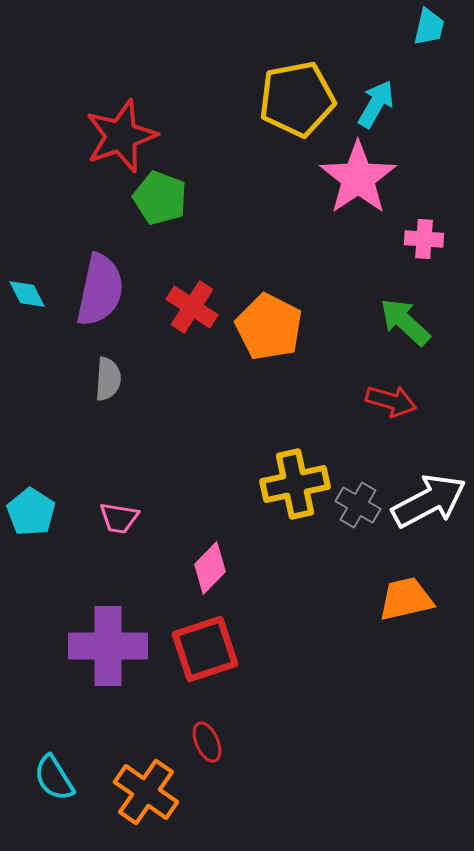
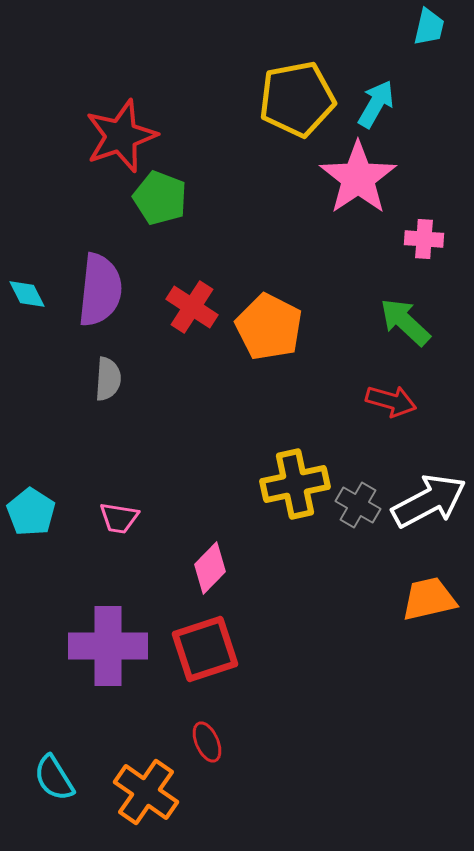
purple semicircle: rotated 6 degrees counterclockwise
orange trapezoid: moved 23 px right
